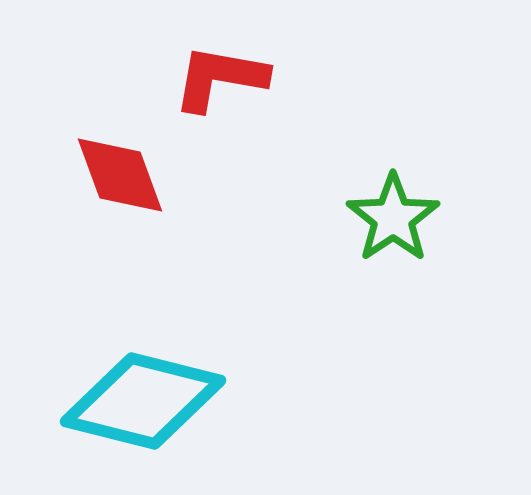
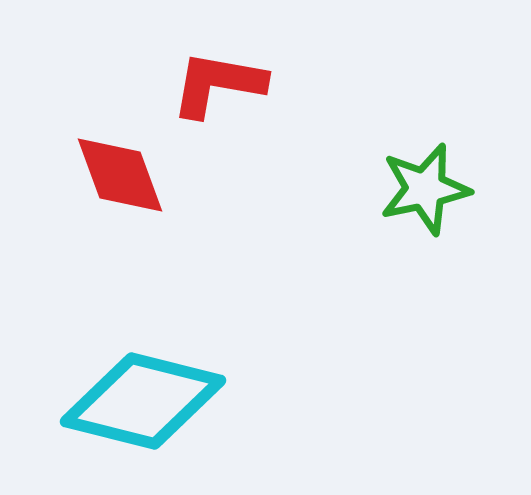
red L-shape: moved 2 px left, 6 px down
green star: moved 32 px right, 29 px up; rotated 22 degrees clockwise
